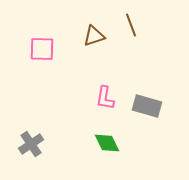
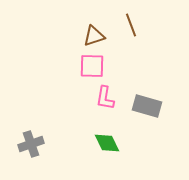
pink square: moved 50 px right, 17 px down
gray cross: rotated 15 degrees clockwise
